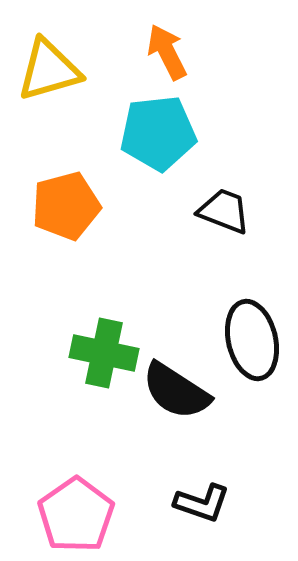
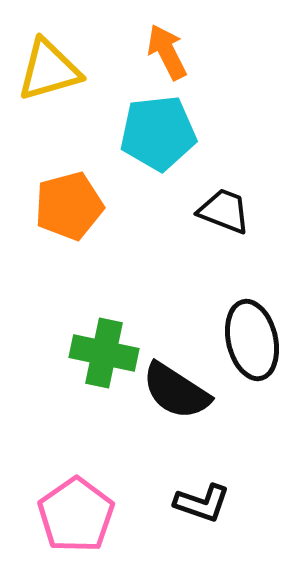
orange pentagon: moved 3 px right
